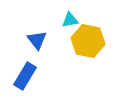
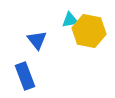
yellow hexagon: moved 1 px right, 10 px up
blue rectangle: rotated 52 degrees counterclockwise
